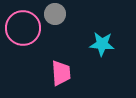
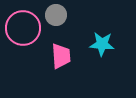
gray circle: moved 1 px right, 1 px down
pink trapezoid: moved 17 px up
